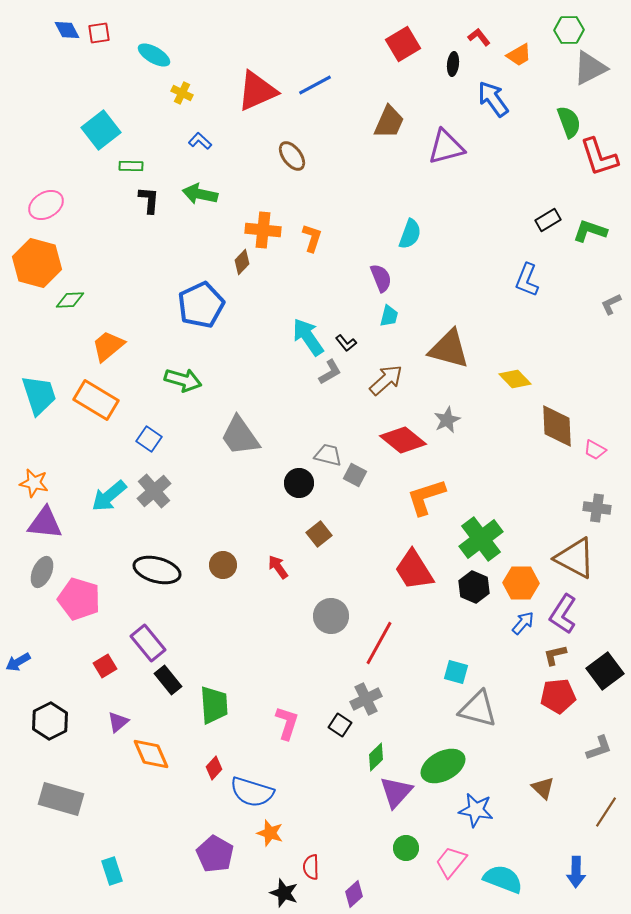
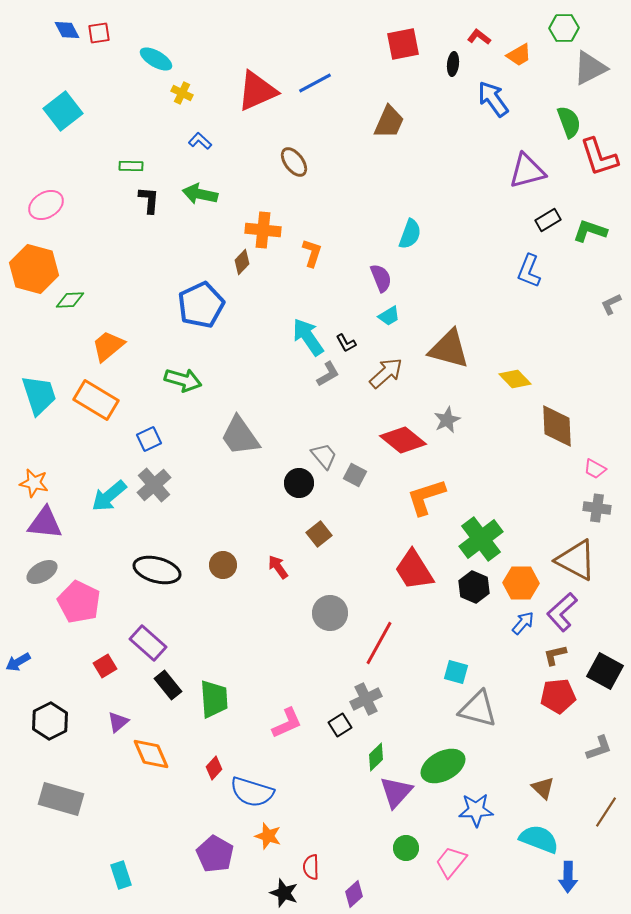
green hexagon at (569, 30): moved 5 px left, 2 px up
red L-shape at (479, 37): rotated 15 degrees counterclockwise
red square at (403, 44): rotated 20 degrees clockwise
cyan ellipse at (154, 55): moved 2 px right, 4 px down
blue line at (315, 85): moved 2 px up
cyan square at (101, 130): moved 38 px left, 19 px up
purple triangle at (446, 147): moved 81 px right, 24 px down
brown ellipse at (292, 156): moved 2 px right, 6 px down
orange L-shape at (312, 238): moved 15 px down
orange hexagon at (37, 263): moved 3 px left, 6 px down
blue L-shape at (527, 280): moved 2 px right, 9 px up
cyan trapezoid at (389, 316): rotated 45 degrees clockwise
black L-shape at (346, 343): rotated 10 degrees clockwise
gray L-shape at (330, 372): moved 2 px left, 2 px down
brown arrow at (386, 380): moved 7 px up
blue square at (149, 439): rotated 30 degrees clockwise
pink trapezoid at (595, 450): moved 19 px down
gray trapezoid at (328, 455): moved 4 px left, 1 px down; rotated 36 degrees clockwise
gray cross at (154, 491): moved 6 px up
brown triangle at (575, 558): moved 1 px right, 2 px down
gray ellipse at (42, 572): rotated 36 degrees clockwise
pink pentagon at (79, 599): moved 3 px down; rotated 9 degrees clockwise
purple L-shape at (563, 614): moved 1 px left, 2 px up; rotated 15 degrees clockwise
gray circle at (331, 616): moved 1 px left, 3 px up
purple rectangle at (148, 643): rotated 9 degrees counterclockwise
black square at (605, 671): rotated 24 degrees counterclockwise
black rectangle at (168, 680): moved 5 px down
green trapezoid at (214, 705): moved 6 px up
pink L-shape at (287, 723): rotated 48 degrees clockwise
black square at (340, 725): rotated 25 degrees clockwise
blue star at (476, 810): rotated 12 degrees counterclockwise
orange star at (270, 833): moved 2 px left, 3 px down
cyan rectangle at (112, 871): moved 9 px right, 4 px down
blue arrow at (576, 872): moved 8 px left, 5 px down
cyan semicircle at (503, 879): moved 36 px right, 40 px up
